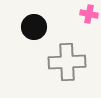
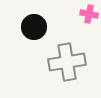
gray cross: rotated 6 degrees counterclockwise
